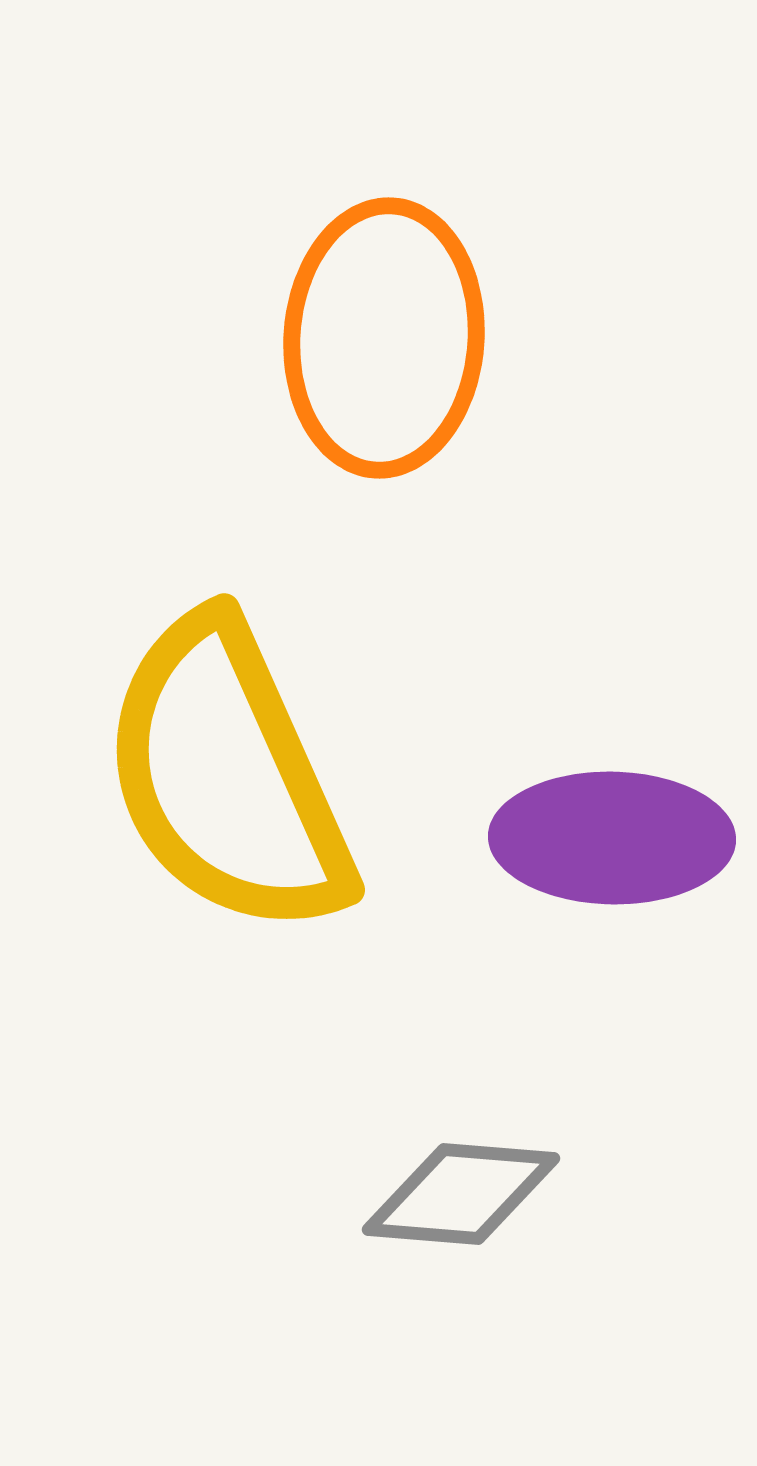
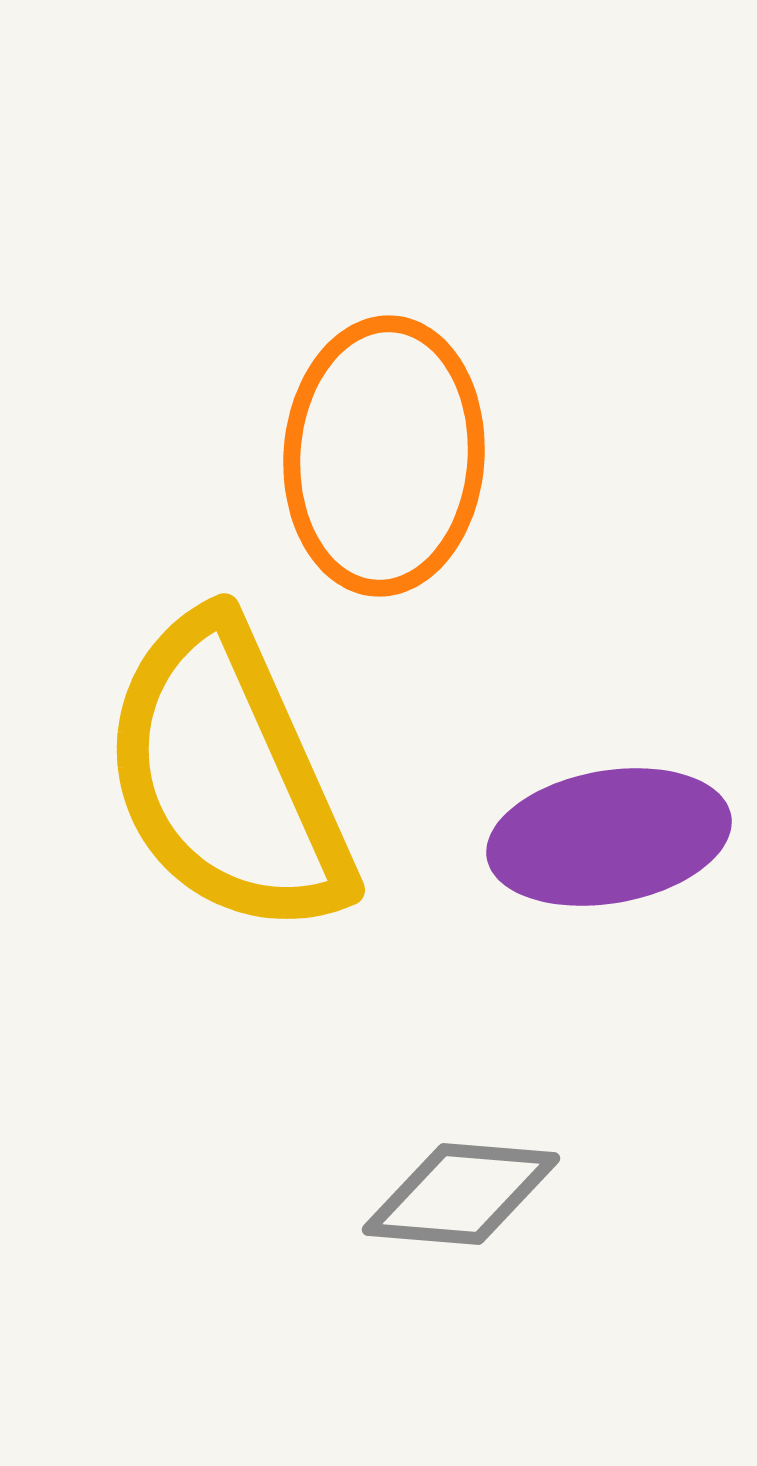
orange ellipse: moved 118 px down
purple ellipse: moved 3 px left, 1 px up; rotated 11 degrees counterclockwise
